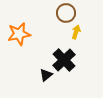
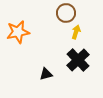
orange star: moved 1 px left, 2 px up
black cross: moved 14 px right
black triangle: moved 1 px up; rotated 24 degrees clockwise
